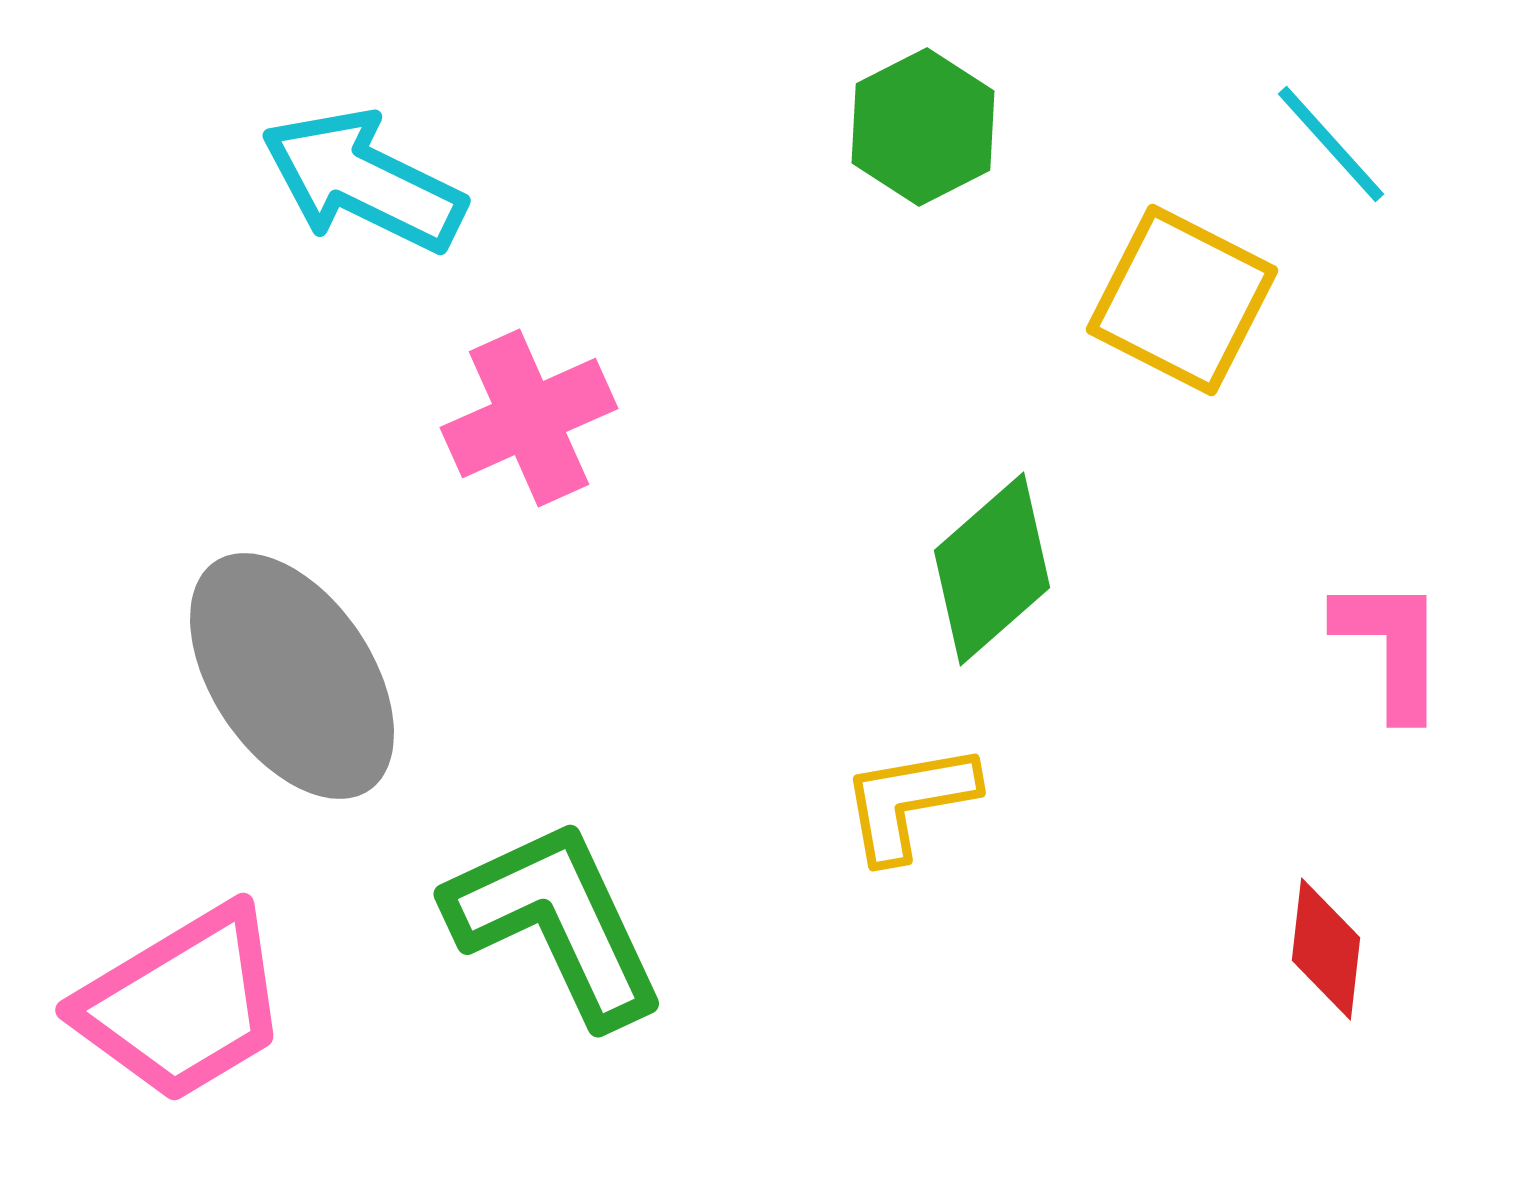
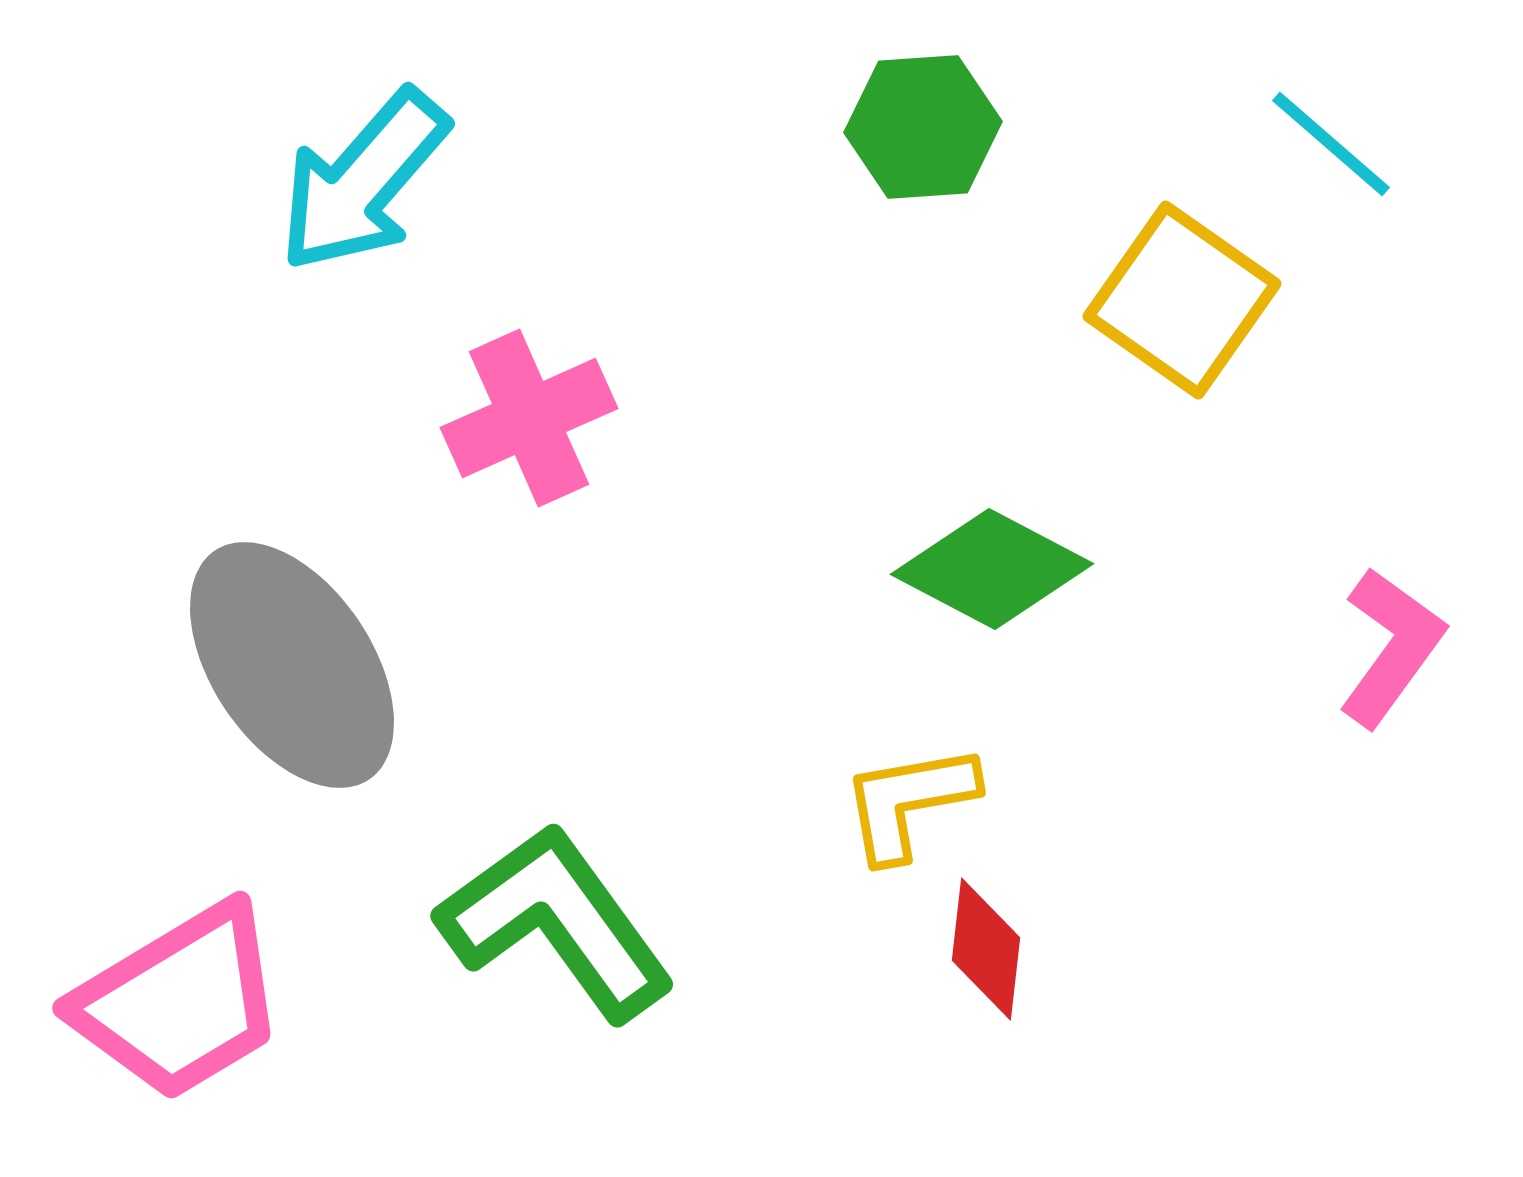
green hexagon: rotated 23 degrees clockwise
cyan line: rotated 7 degrees counterclockwise
cyan arrow: rotated 75 degrees counterclockwise
yellow square: rotated 8 degrees clockwise
green diamond: rotated 69 degrees clockwise
pink L-shape: rotated 36 degrees clockwise
gray ellipse: moved 11 px up
green L-shape: rotated 11 degrees counterclockwise
red diamond: moved 340 px left
pink trapezoid: moved 3 px left, 2 px up
